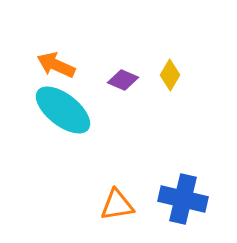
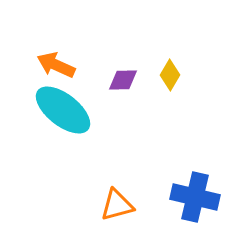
purple diamond: rotated 24 degrees counterclockwise
blue cross: moved 12 px right, 2 px up
orange triangle: rotated 6 degrees counterclockwise
